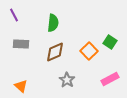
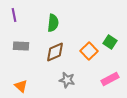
purple line: rotated 16 degrees clockwise
gray rectangle: moved 2 px down
gray star: rotated 21 degrees counterclockwise
